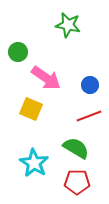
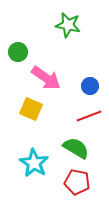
blue circle: moved 1 px down
red pentagon: rotated 10 degrees clockwise
